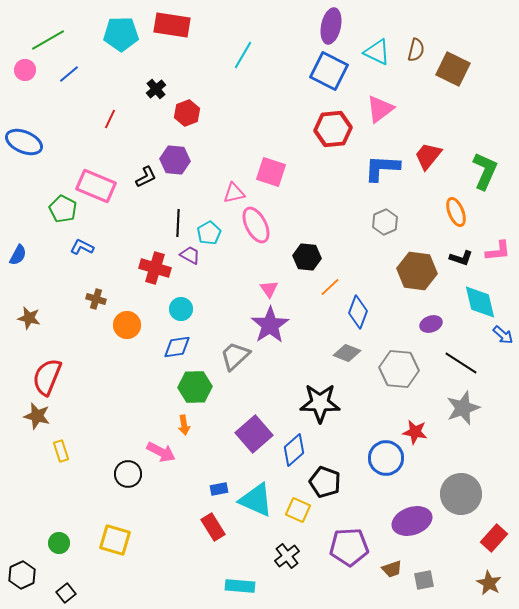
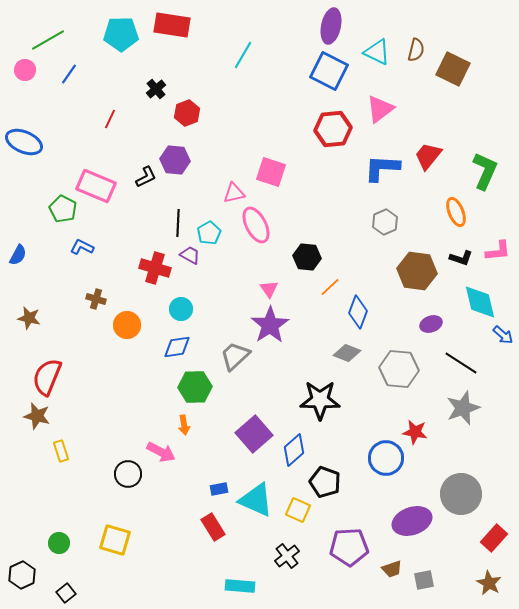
blue line at (69, 74): rotated 15 degrees counterclockwise
black star at (320, 403): moved 3 px up
